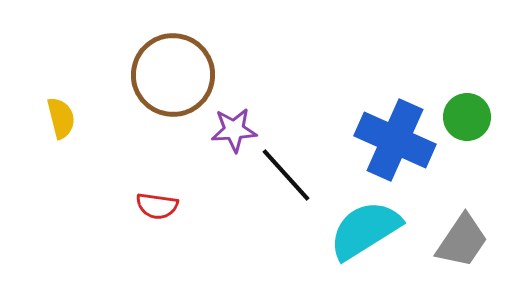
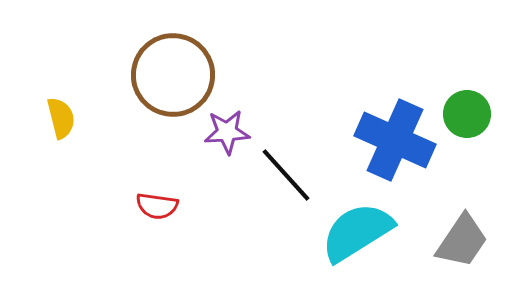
green circle: moved 3 px up
purple star: moved 7 px left, 2 px down
cyan semicircle: moved 8 px left, 2 px down
